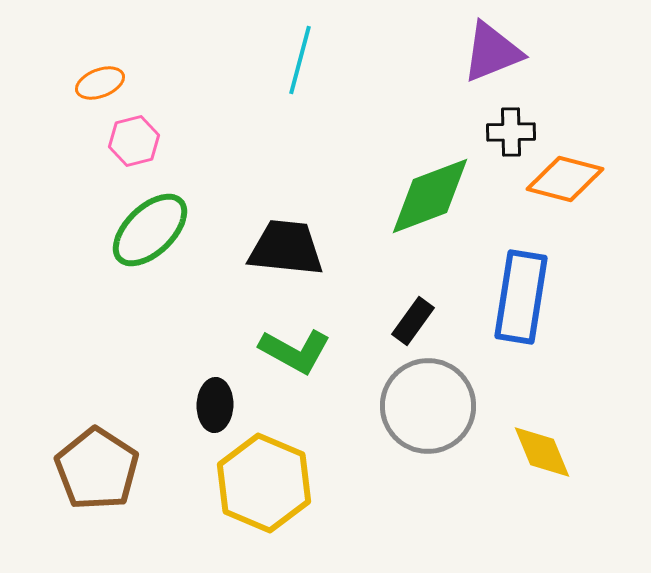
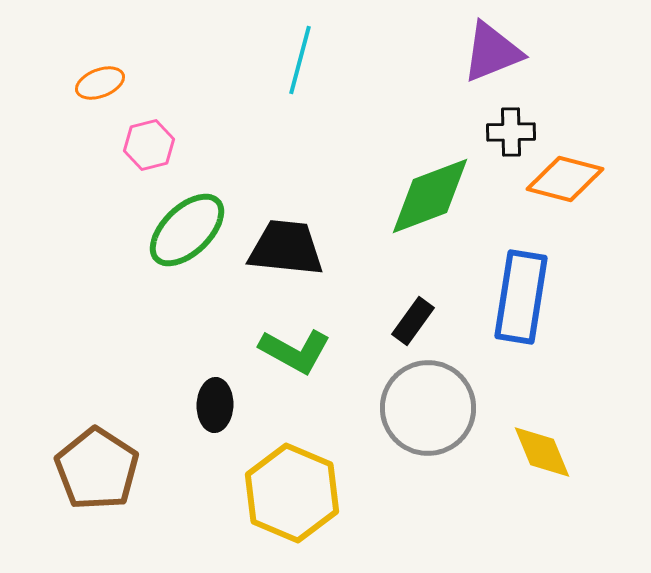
pink hexagon: moved 15 px right, 4 px down
green ellipse: moved 37 px right
gray circle: moved 2 px down
yellow hexagon: moved 28 px right, 10 px down
